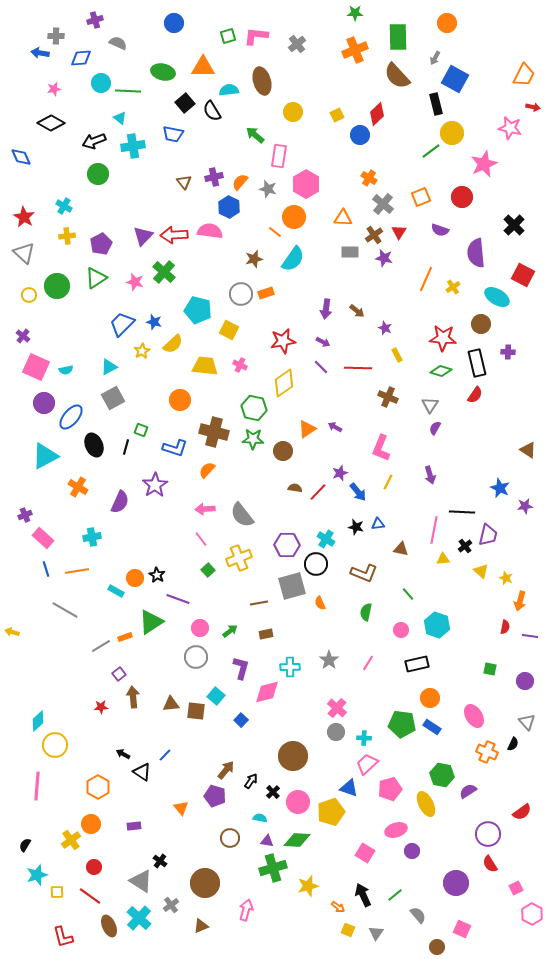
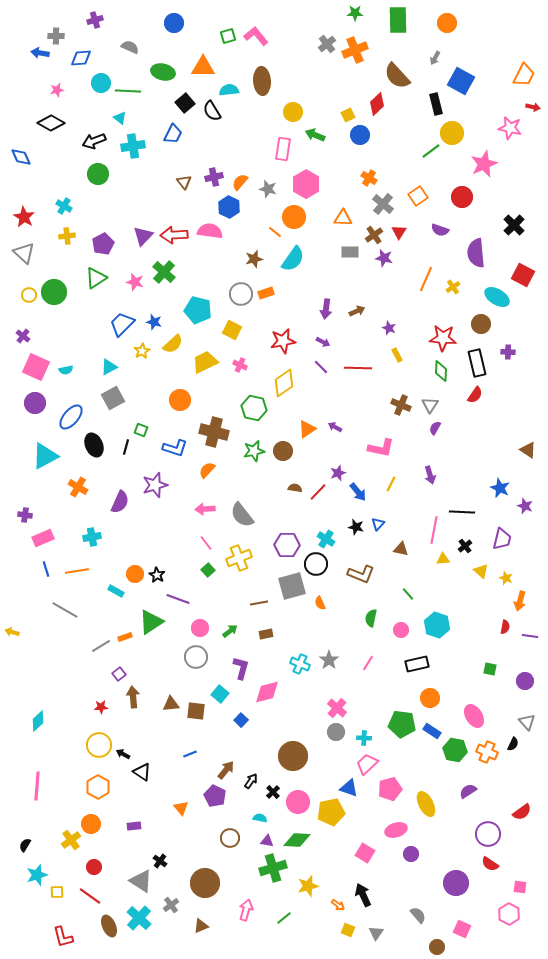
pink L-shape at (256, 36): rotated 45 degrees clockwise
green rectangle at (398, 37): moved 17 px up
gray semicircle at (118, 43): moved 12 px right, 4 px down
gray cross at (297, 44): moved 30 px right
blue square at (455, 79): moved 6 px right, 2 px down
brown ellipse at (262, 81): rotated 12 degrees clockwise
pink star at (54, 89): moved 3 px right, 1 px down
red diamond at (377, 114): moved 10 px up
yellow square at (337, 115): moved 11 px right
blue trapezoid at (173, 134): rotated 75 degrees counterclockwise
green arrow at (255, 135): moved 60 px right; rotated 18 degrees counterclockwise
pink rectangle at (279, 156): moved 4 px right, 7 px up
orange square at (421, 197): moved 3 px left, 1 px up; rotated 12 degrees counterclockwise
purple pentagon at (101, 244): moved 2 px right
green circle at (57, 286): moved 3 px left, 6 px down
brown arrow at (357, 311): rotated 63 degrees counterclockwise
purple star at (385, 328): moved 4 px right
yellow square at (229, 330): moved 3 px right
yellow trapezoid at (205, 366): moved 4 px up; rotated 32 degrees counterclockwise
green diamond at (441, 371): rotated 75 degrees clockwise
brown cross at (388, 397): moved 13 px right, 8 px down
purple circle at (44, 403): moved 9 px left
green star at (253, 439): moved 1 px right, 12 px down; rotated 15 degrees counterclockwise
pink L-shape at (381, 448): rotated 100 degrees counterclockwise
purple star at (340, 473): moved 2 px left
yellow line at (388, 482): moved 3 px right, 2 px down
purple star at (155, 485): rotated 15 degrees clockwise
purple star at (525, 506): rotated 28 degrees clockwise
purple cross at (25, 515): rotated 32 degrees clockwise
blue triangle at (378, 524): rotated 40 degrees counterclockwise
purple trapezoid at (488, 535): moved 14 px right, 4 px down
pink rectangle at (43, 538): rotated 65 degrees counterclockwise
pink line at (201, 539): moved 5 px right, 4 px down
brown L-shape at (364, 573): moved 3 px left, 1 px down
orange circle at (135, 578): moved 4 px up
green semicircle at (366, 612): moved 5 px right, 6 px down
cyan cross at (290, 667): moved 10 px right, 3 px up; rotated 24 degrees clockwise
cyan square at (216, 696): moved 4 px right, 2 px up
blue rectangle at (432, 727): moved 4 px down
yellow circle at (55, 745): moved 44 px right
blue line at (165, 755): moved 25 px right, 1 px up; rotated 24 degrees clockwise
green hexagon at (442, 775): moved 13 px right, 25 px up
purple pentagon at (215, 796): rotated 10 degrees clockwise
yellow pentagon at (331, 812): rotated 8 degrees clockwise
purple circle at (412, 851): moved 1 px left, 3 px down
red semicircle at (490, 864): rotated 24 degrees counterclockwise
pink square at (516, 888): moved 4 px right, 1 px up; rotated 32 degrees clockwise
green line at (395, 895): moved 111 px left, 23 px down
orange arrow at (338, 907): moved 2 px up
pink hexagon at (532, 914): moved 23 px left
